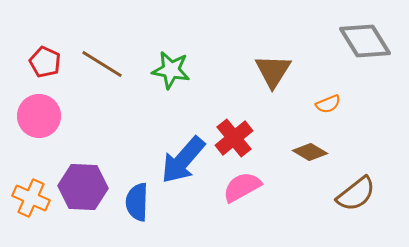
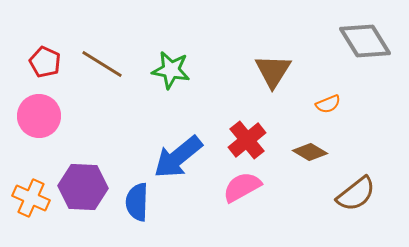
red cross: moved 13 px right, 2 px down
blue arrow: moved 5 px left, 3 px up; rotated 10 degrees clockwise
